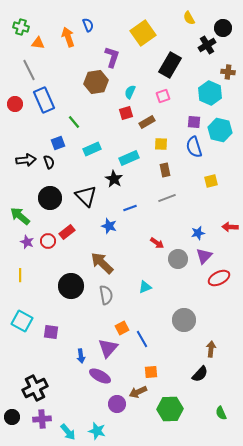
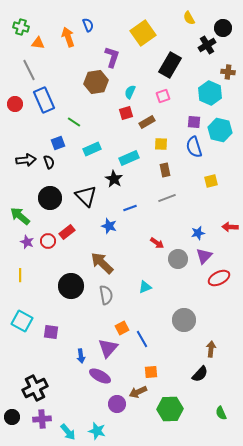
green line at (74, 122): rotated 16 degrees counterclockwise
